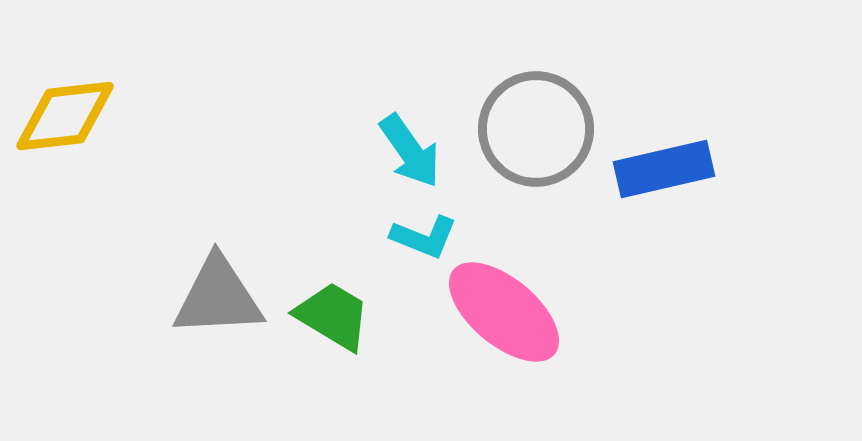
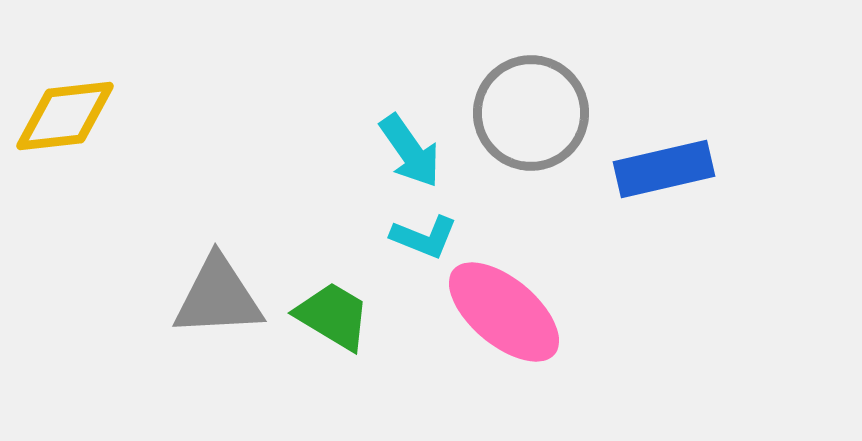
gray circle: moved 5 px left, 16 px up
